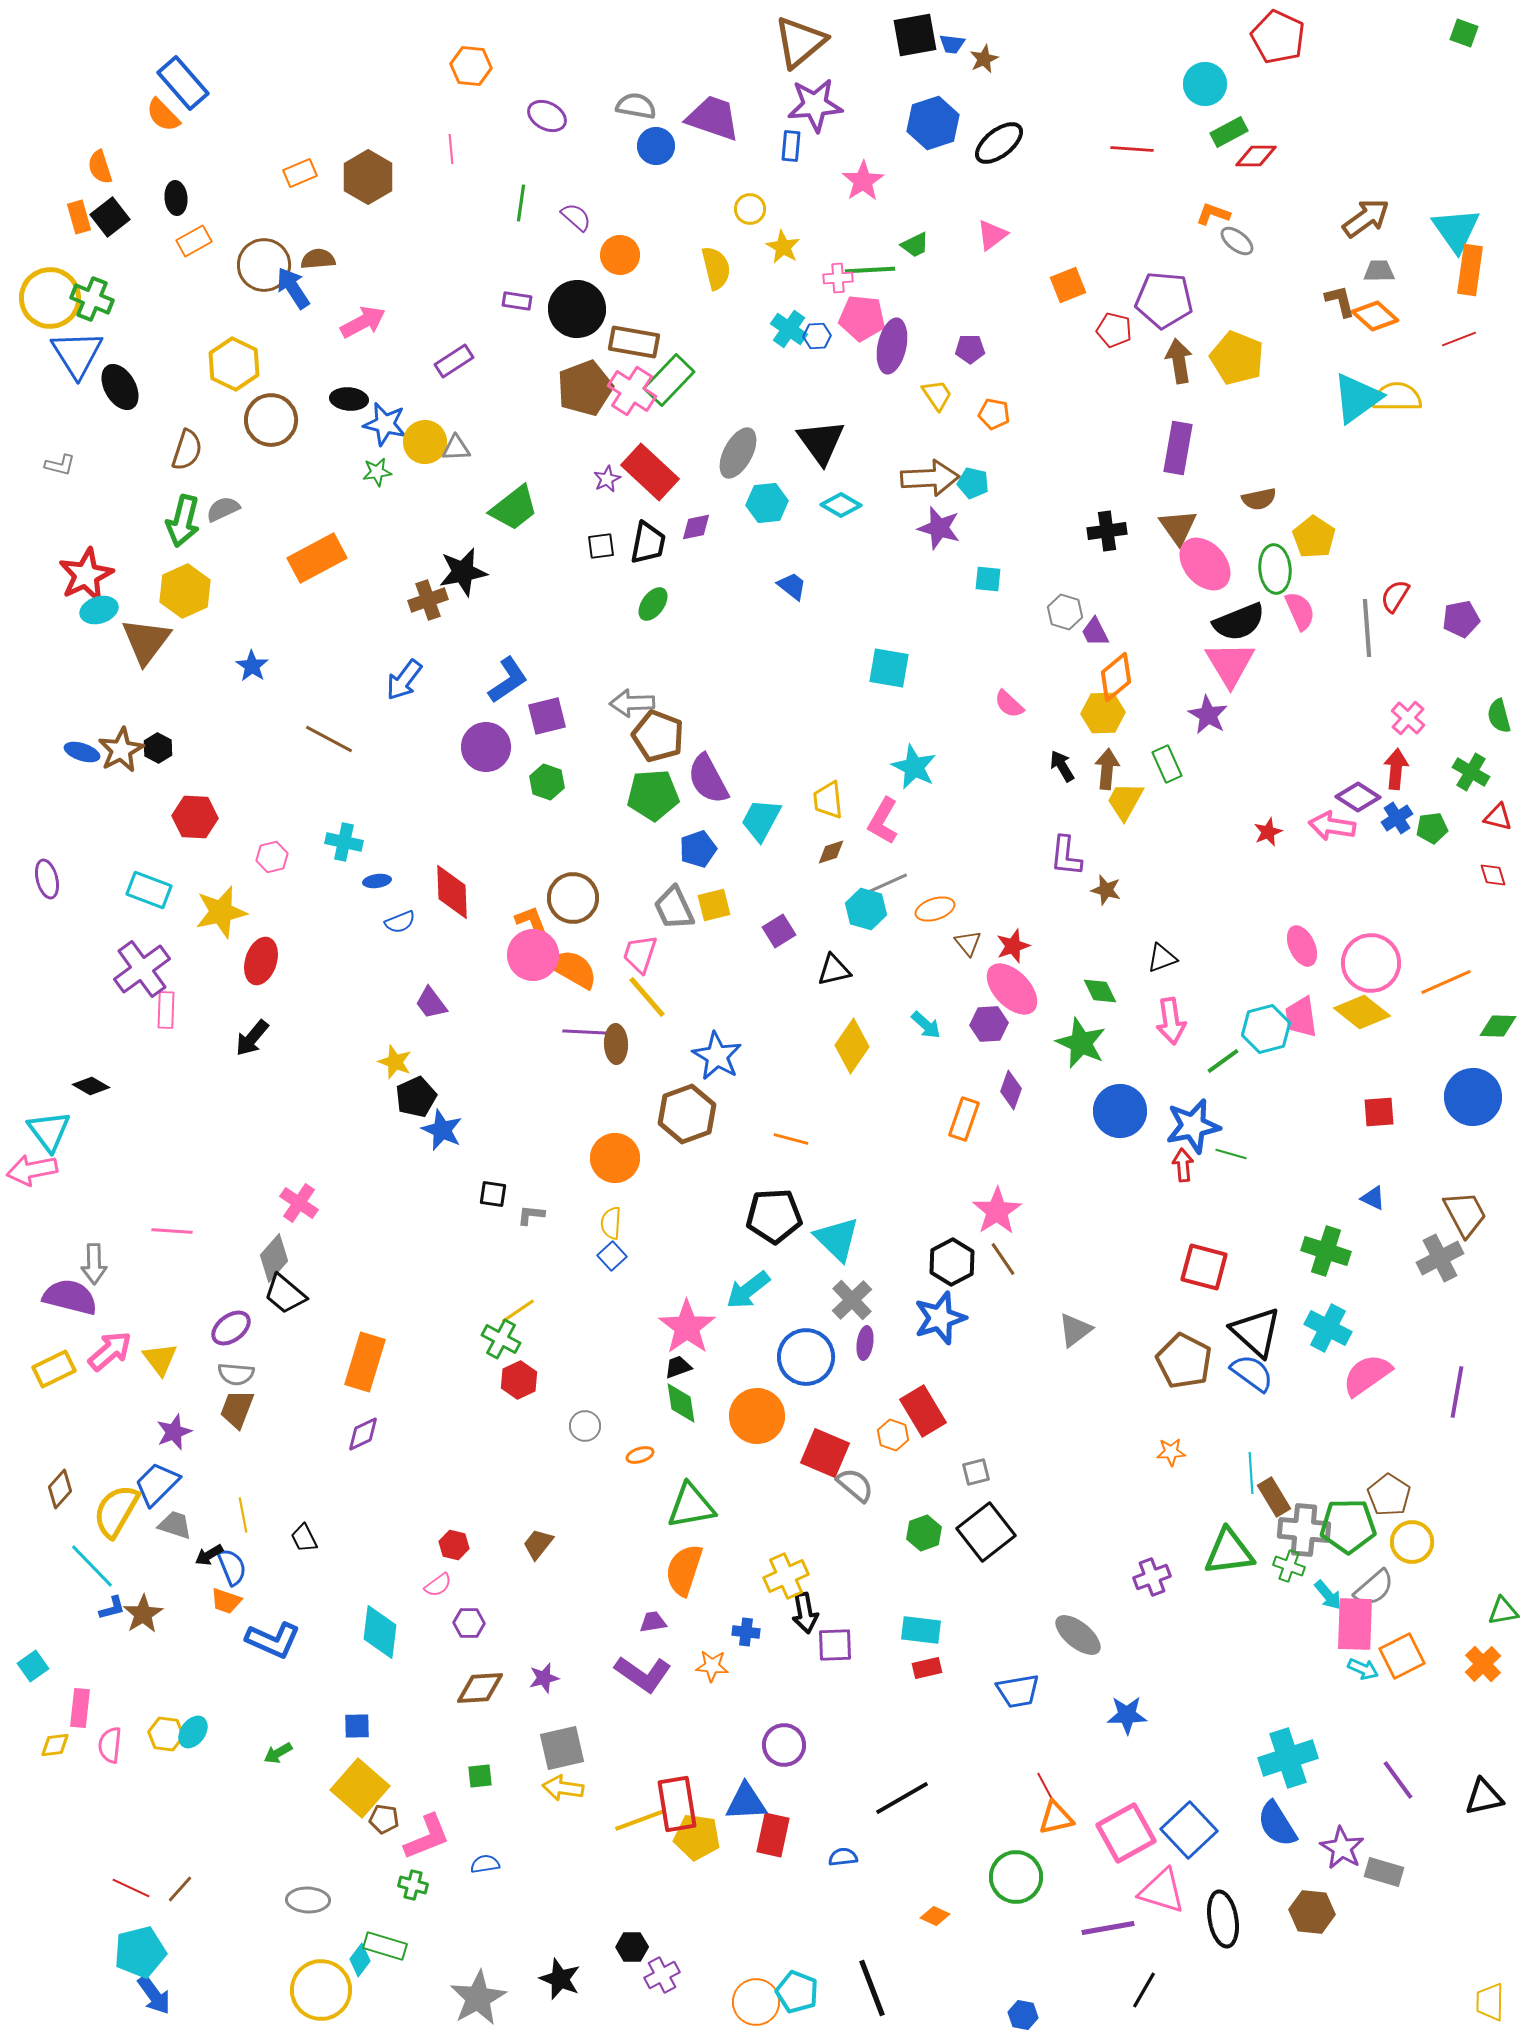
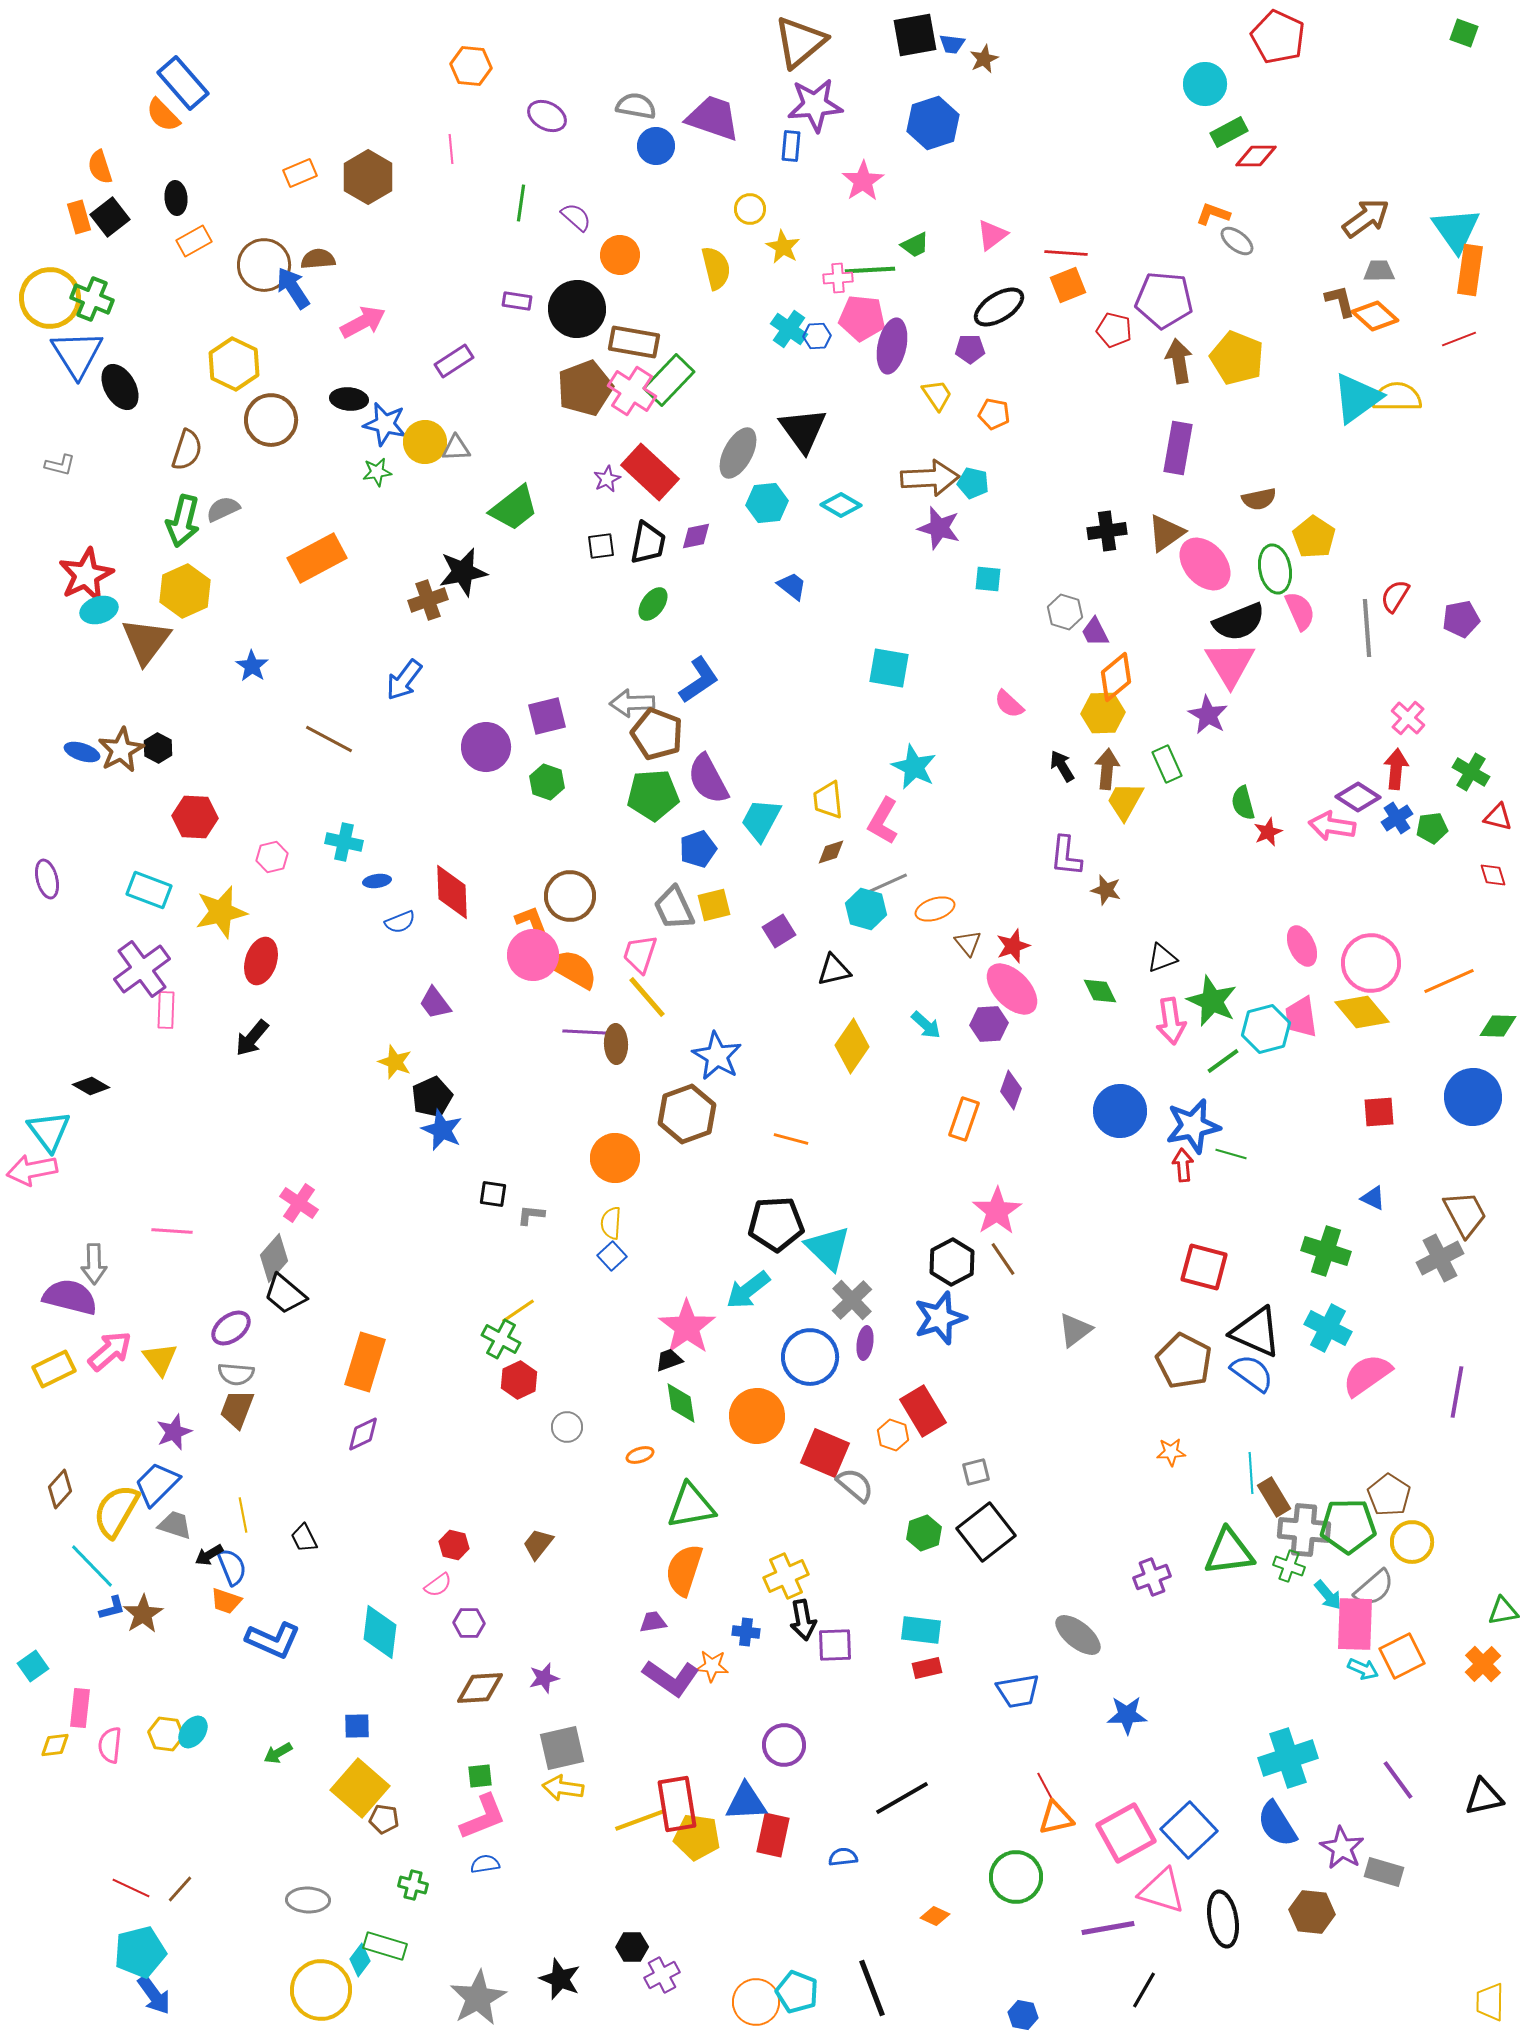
black ellipse at (999, 143): moved 164 px down; rotated 6 degrees clockwise
red line at (1132, 149): moved 66 px left, 104 px down
black triangle at (821, 442): moved 18 px left, 12 px up
purple diamond at (696, 527): moved 9 px down
brown triangle at (1178, 527): moved 12 px left, 6 px down; rotated 30 degrees clockwise
green ellipse at (1275, 569): rotated 6 degrees counterclockwise
blue L-shape at (508, 680): moved 191 px right
green semicircle at (1499, 716): moved 256 px left, 87 px down
brown pentagon at (658, 736): moved 1 px left, 2 px up
brown circle at (573, 898): moved 3 px left, 2 px up
orange line at (1446, 982): moved 3 px right, 1 px up
purple trapezoid at (431, 1003): moved 4 px right
yellow diamond at (1362, 1012): rotated 12 degrees clockwise
green star at (1081, 1043): moved 131 px right, 42 px up
black pentagon at (416, 1097): moved 16 px right
black pentagon at (774, 1216): moved 2 px right, 8 px down
cyan triangle at (837, 1239): moved 9 px left, 9 px down
black triangle at (1256, 1332): rotated 18 degrees counterclockwise
blue circle at (806, 1357): moved 4 px right
black trapezoid at (678, 1367): moved 9 px left, 7 px up
gray circle at (585, 1426): moved 18 px left, 1 px down
black arrow at (805, 1613): moved 2 px left, 7 px down
purple L-shape at (643, 1674): moved 28 px right, 4 px down
pink L-shape at (427, 1837): moved 56 px right, 20 px up
